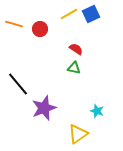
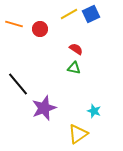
cyan star: moved 3 px left
